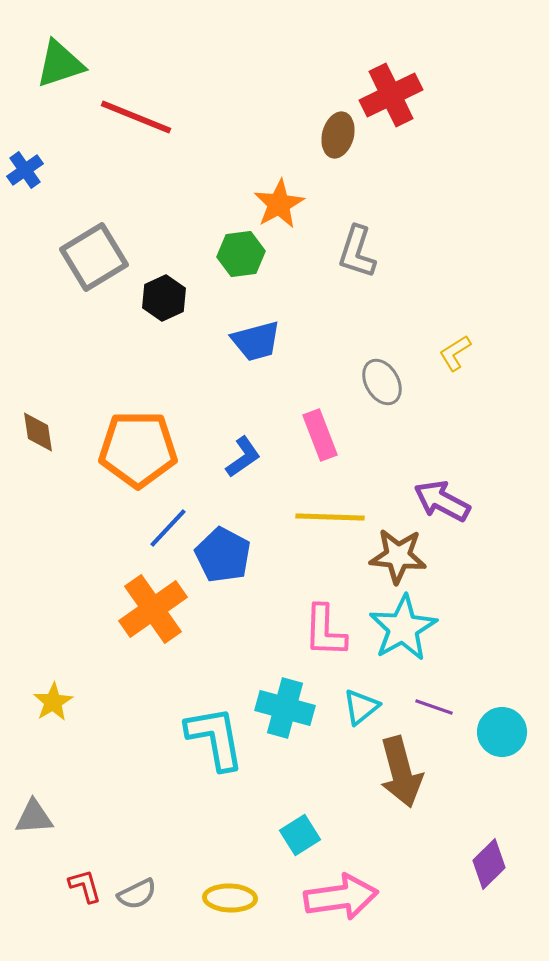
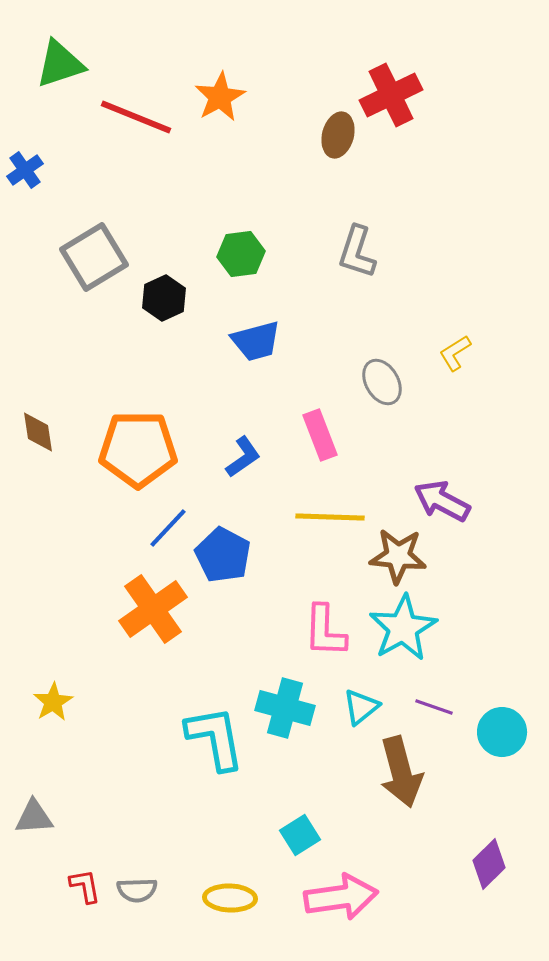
orange star: moved 59 px left, 107 px up
red L-shape: rotated 6 degrees clockwise
gray semicircle: moved 4 px up; rotated 24 degrees clockwise
